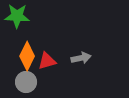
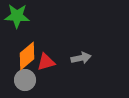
orange diamond: rotated 24 degrees clockwise
red triangle: moved 1 px left, 1 px down
gray circle: moved 1 px left, 2 px up
